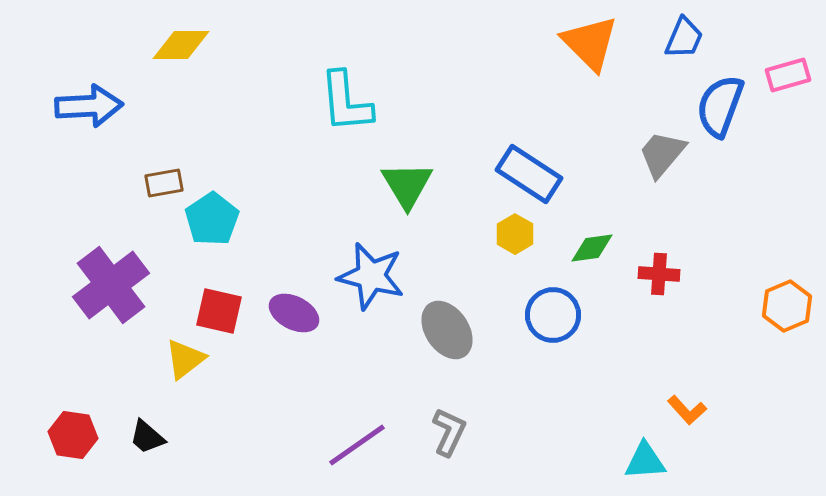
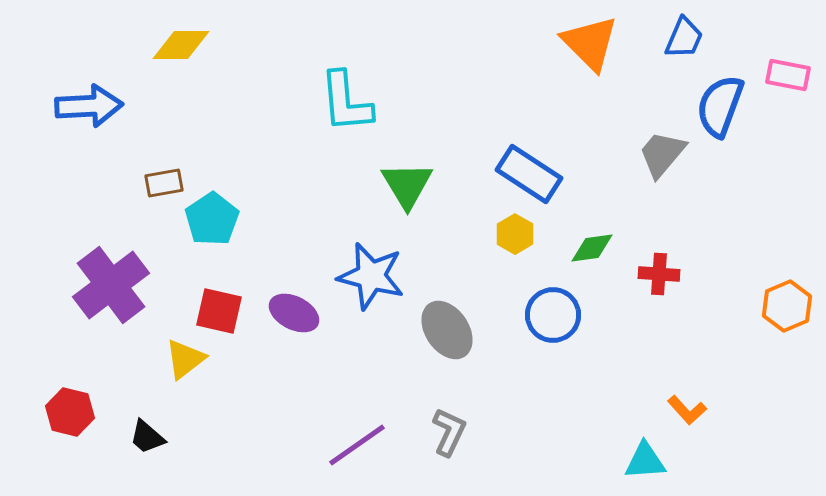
pink rectangle: rotated 27 degrees clockwise
red hexagon: moved 3 px left, 23 px up; rotated 6 degrees clockwise
